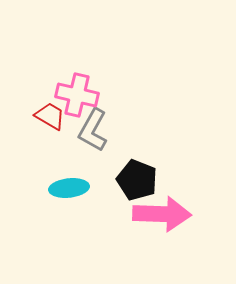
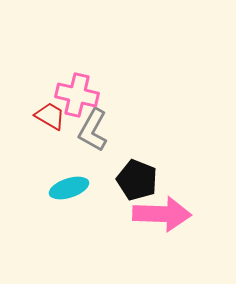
cyan ellipse: rotated 12 degrees counterclockwise
